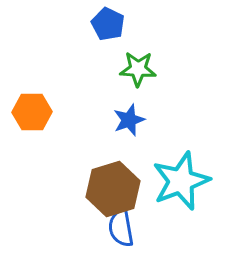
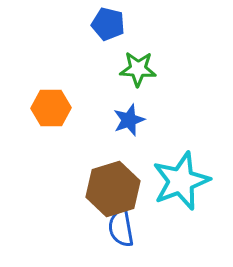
blue pentagon: rotated 12 degrees counterclockwise
orange hexagon: moved 19 px right, 4 px up
